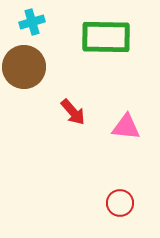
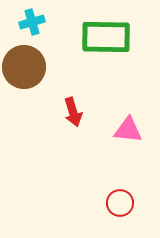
red arrow: rotated 24 degrees clockwise
pink triangle: moved 2 px right, 3 px down
